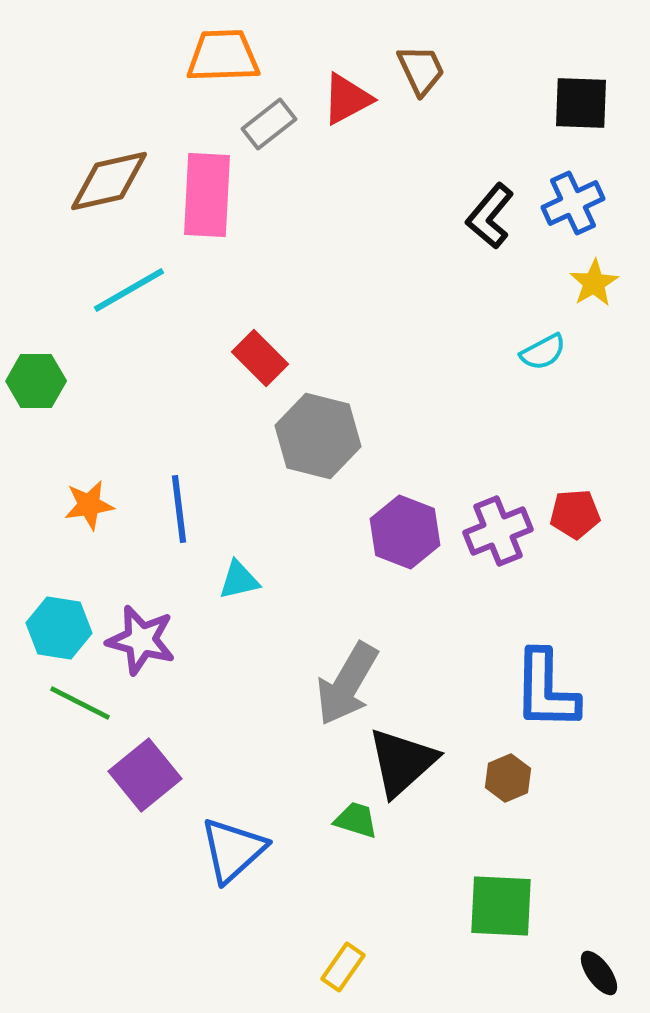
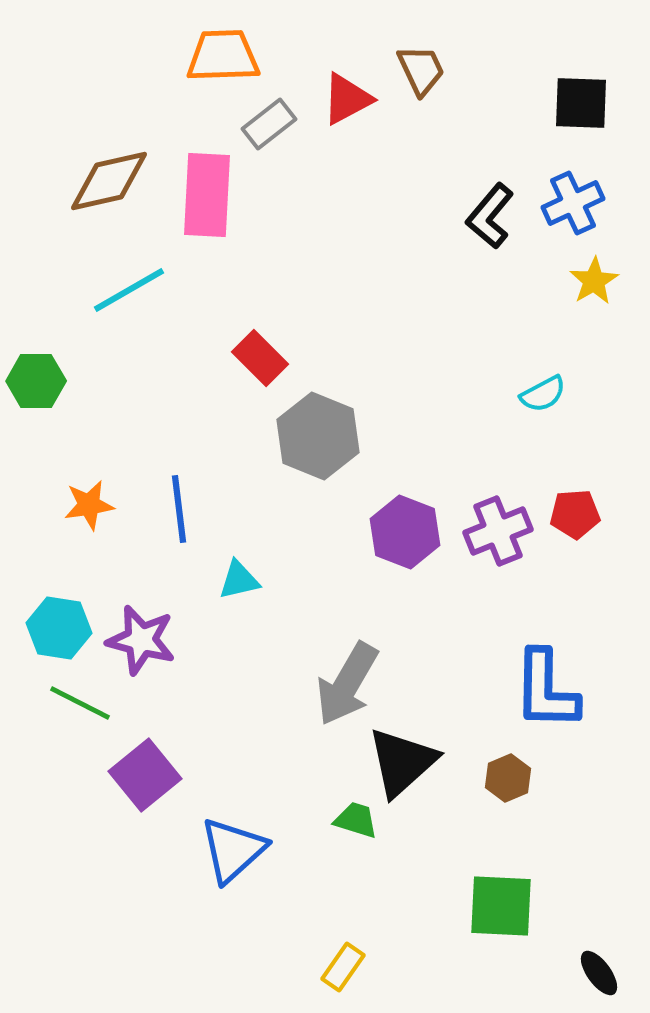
yellow star: moved 2 px up
cyan semicircle: moved 42 px down
gray hexagon: rotated 8 degrees clockwise
